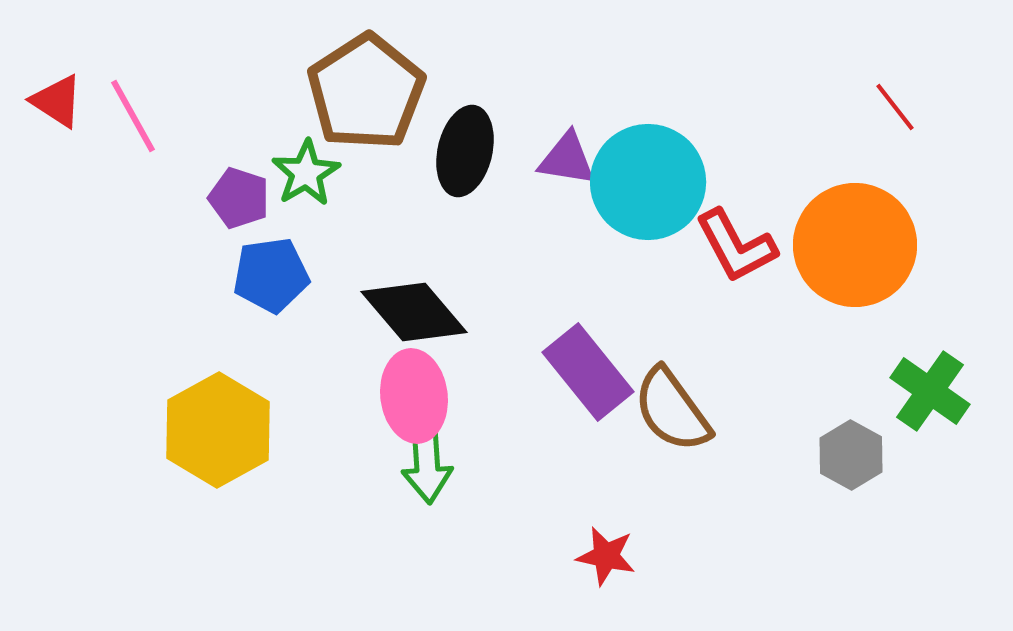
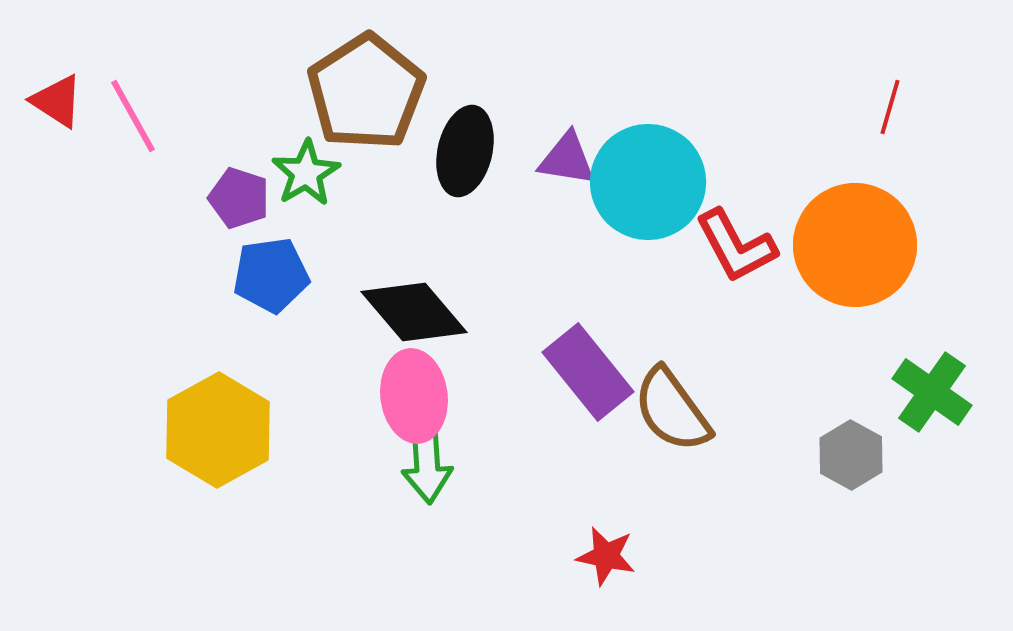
red line: moved 5 px left; rotated 54 degrees clockwise
green cross: moved 2 px right, 1 px down
